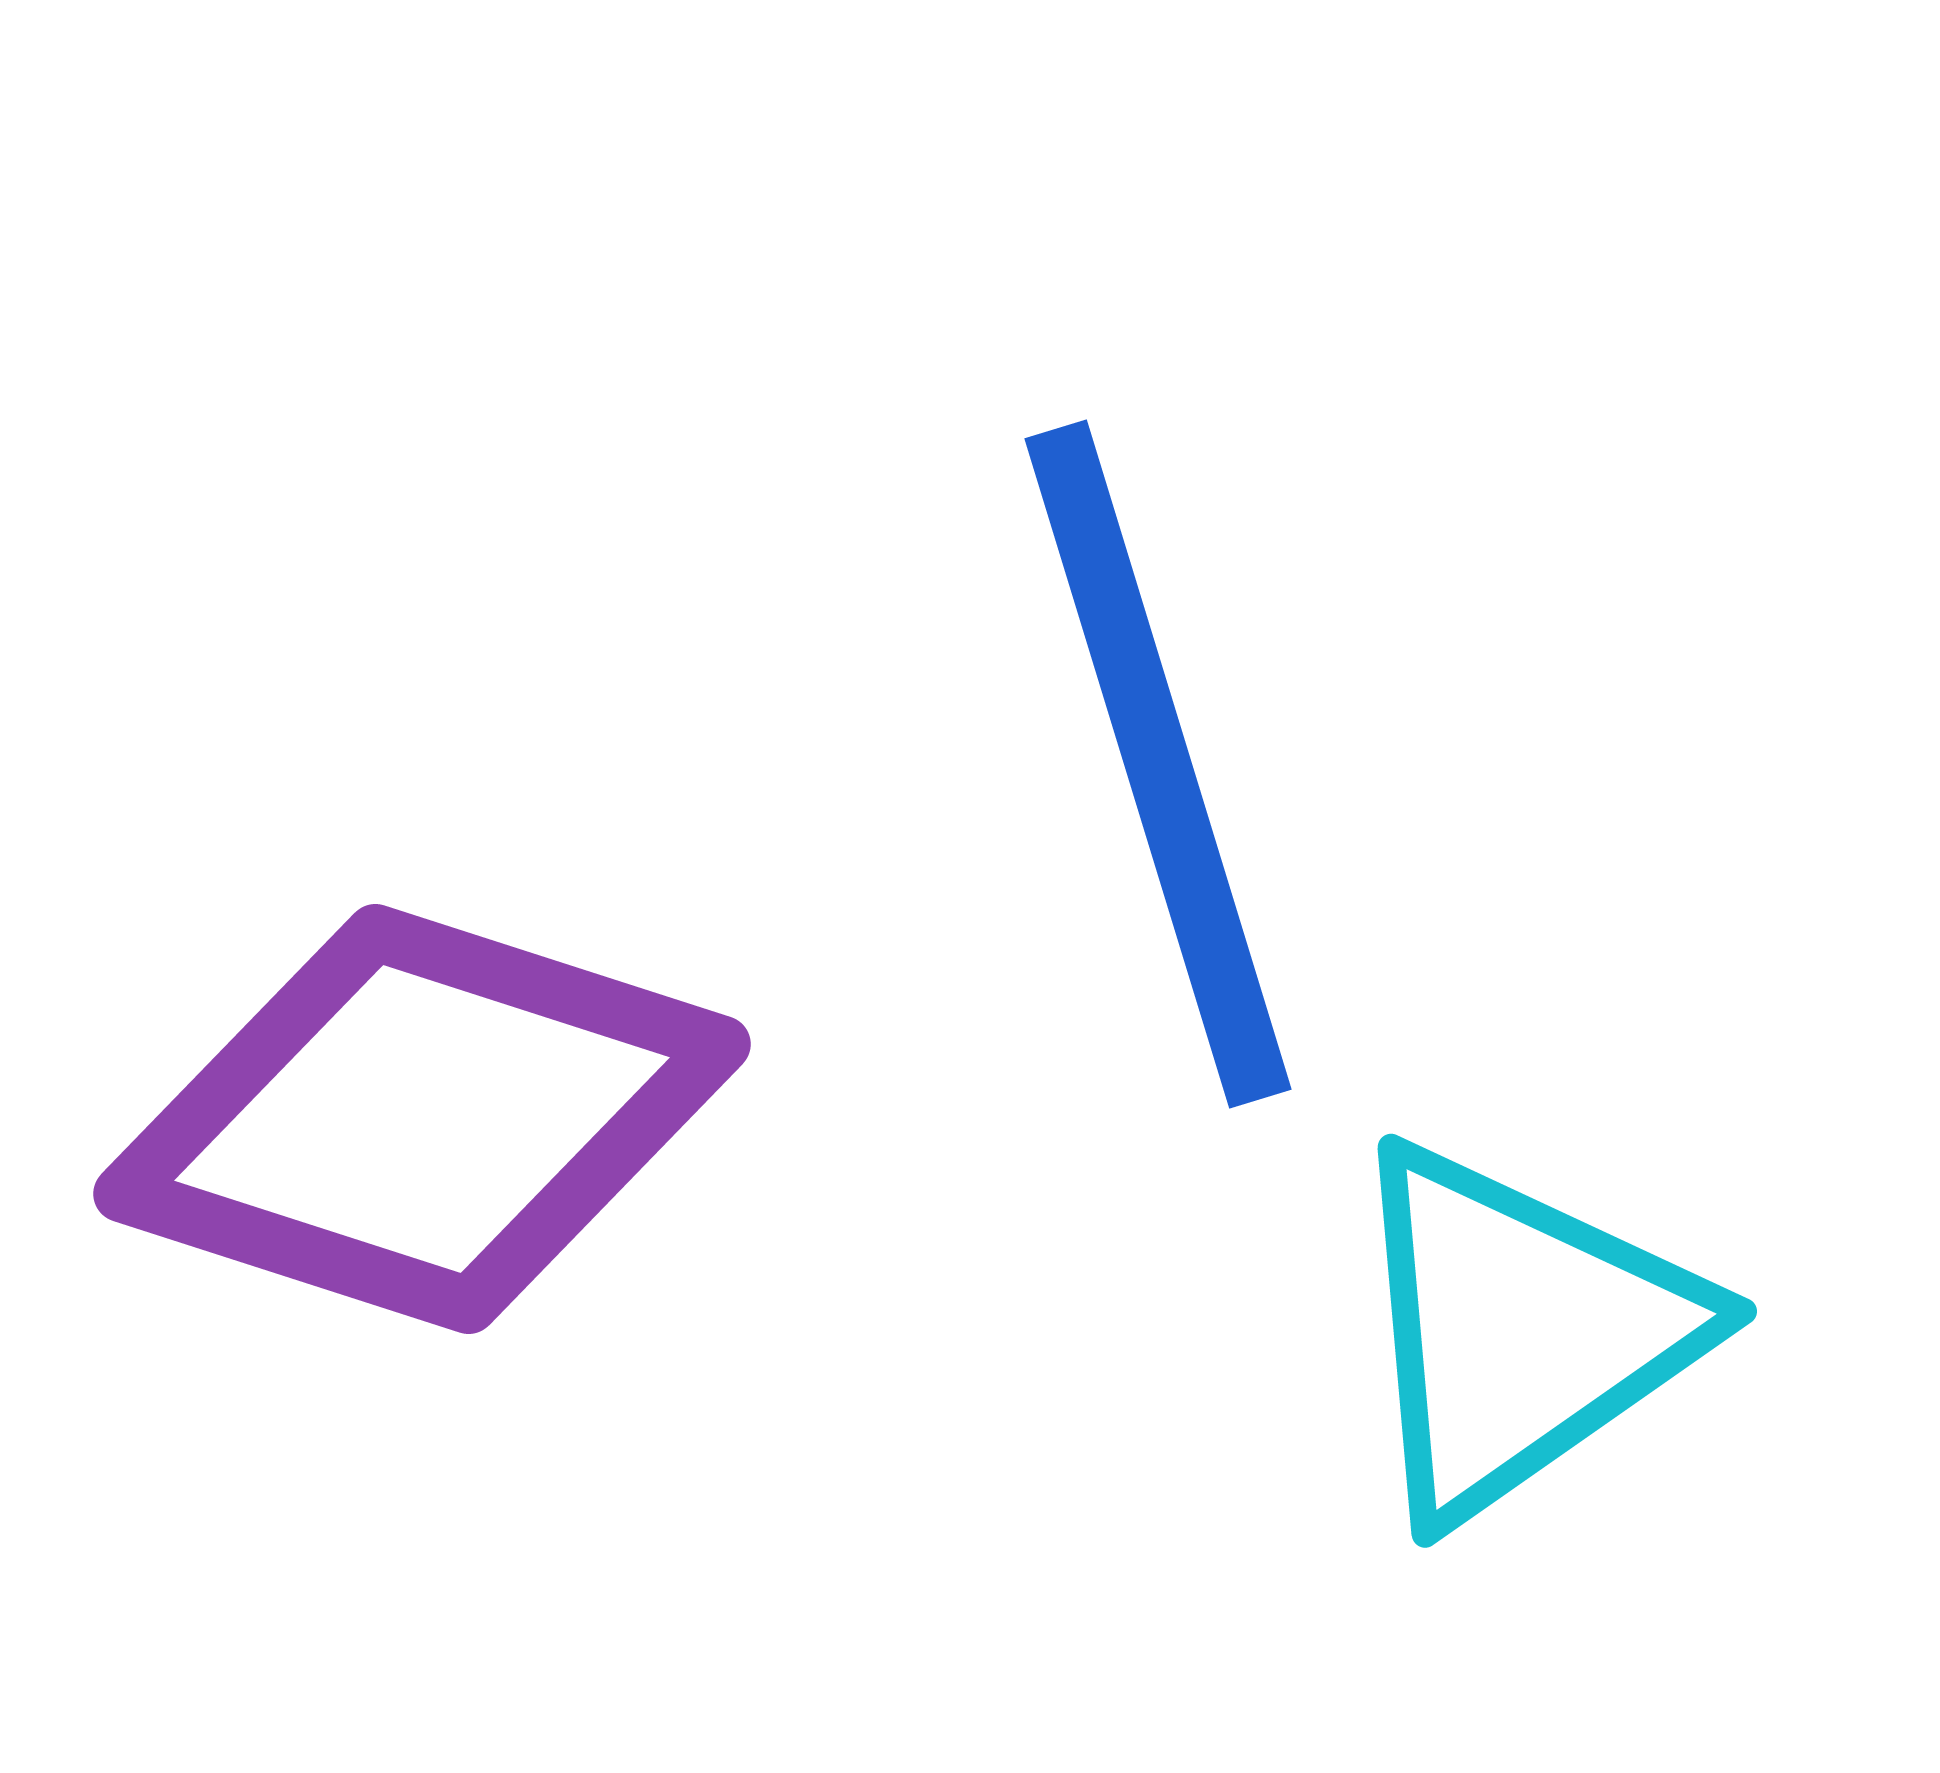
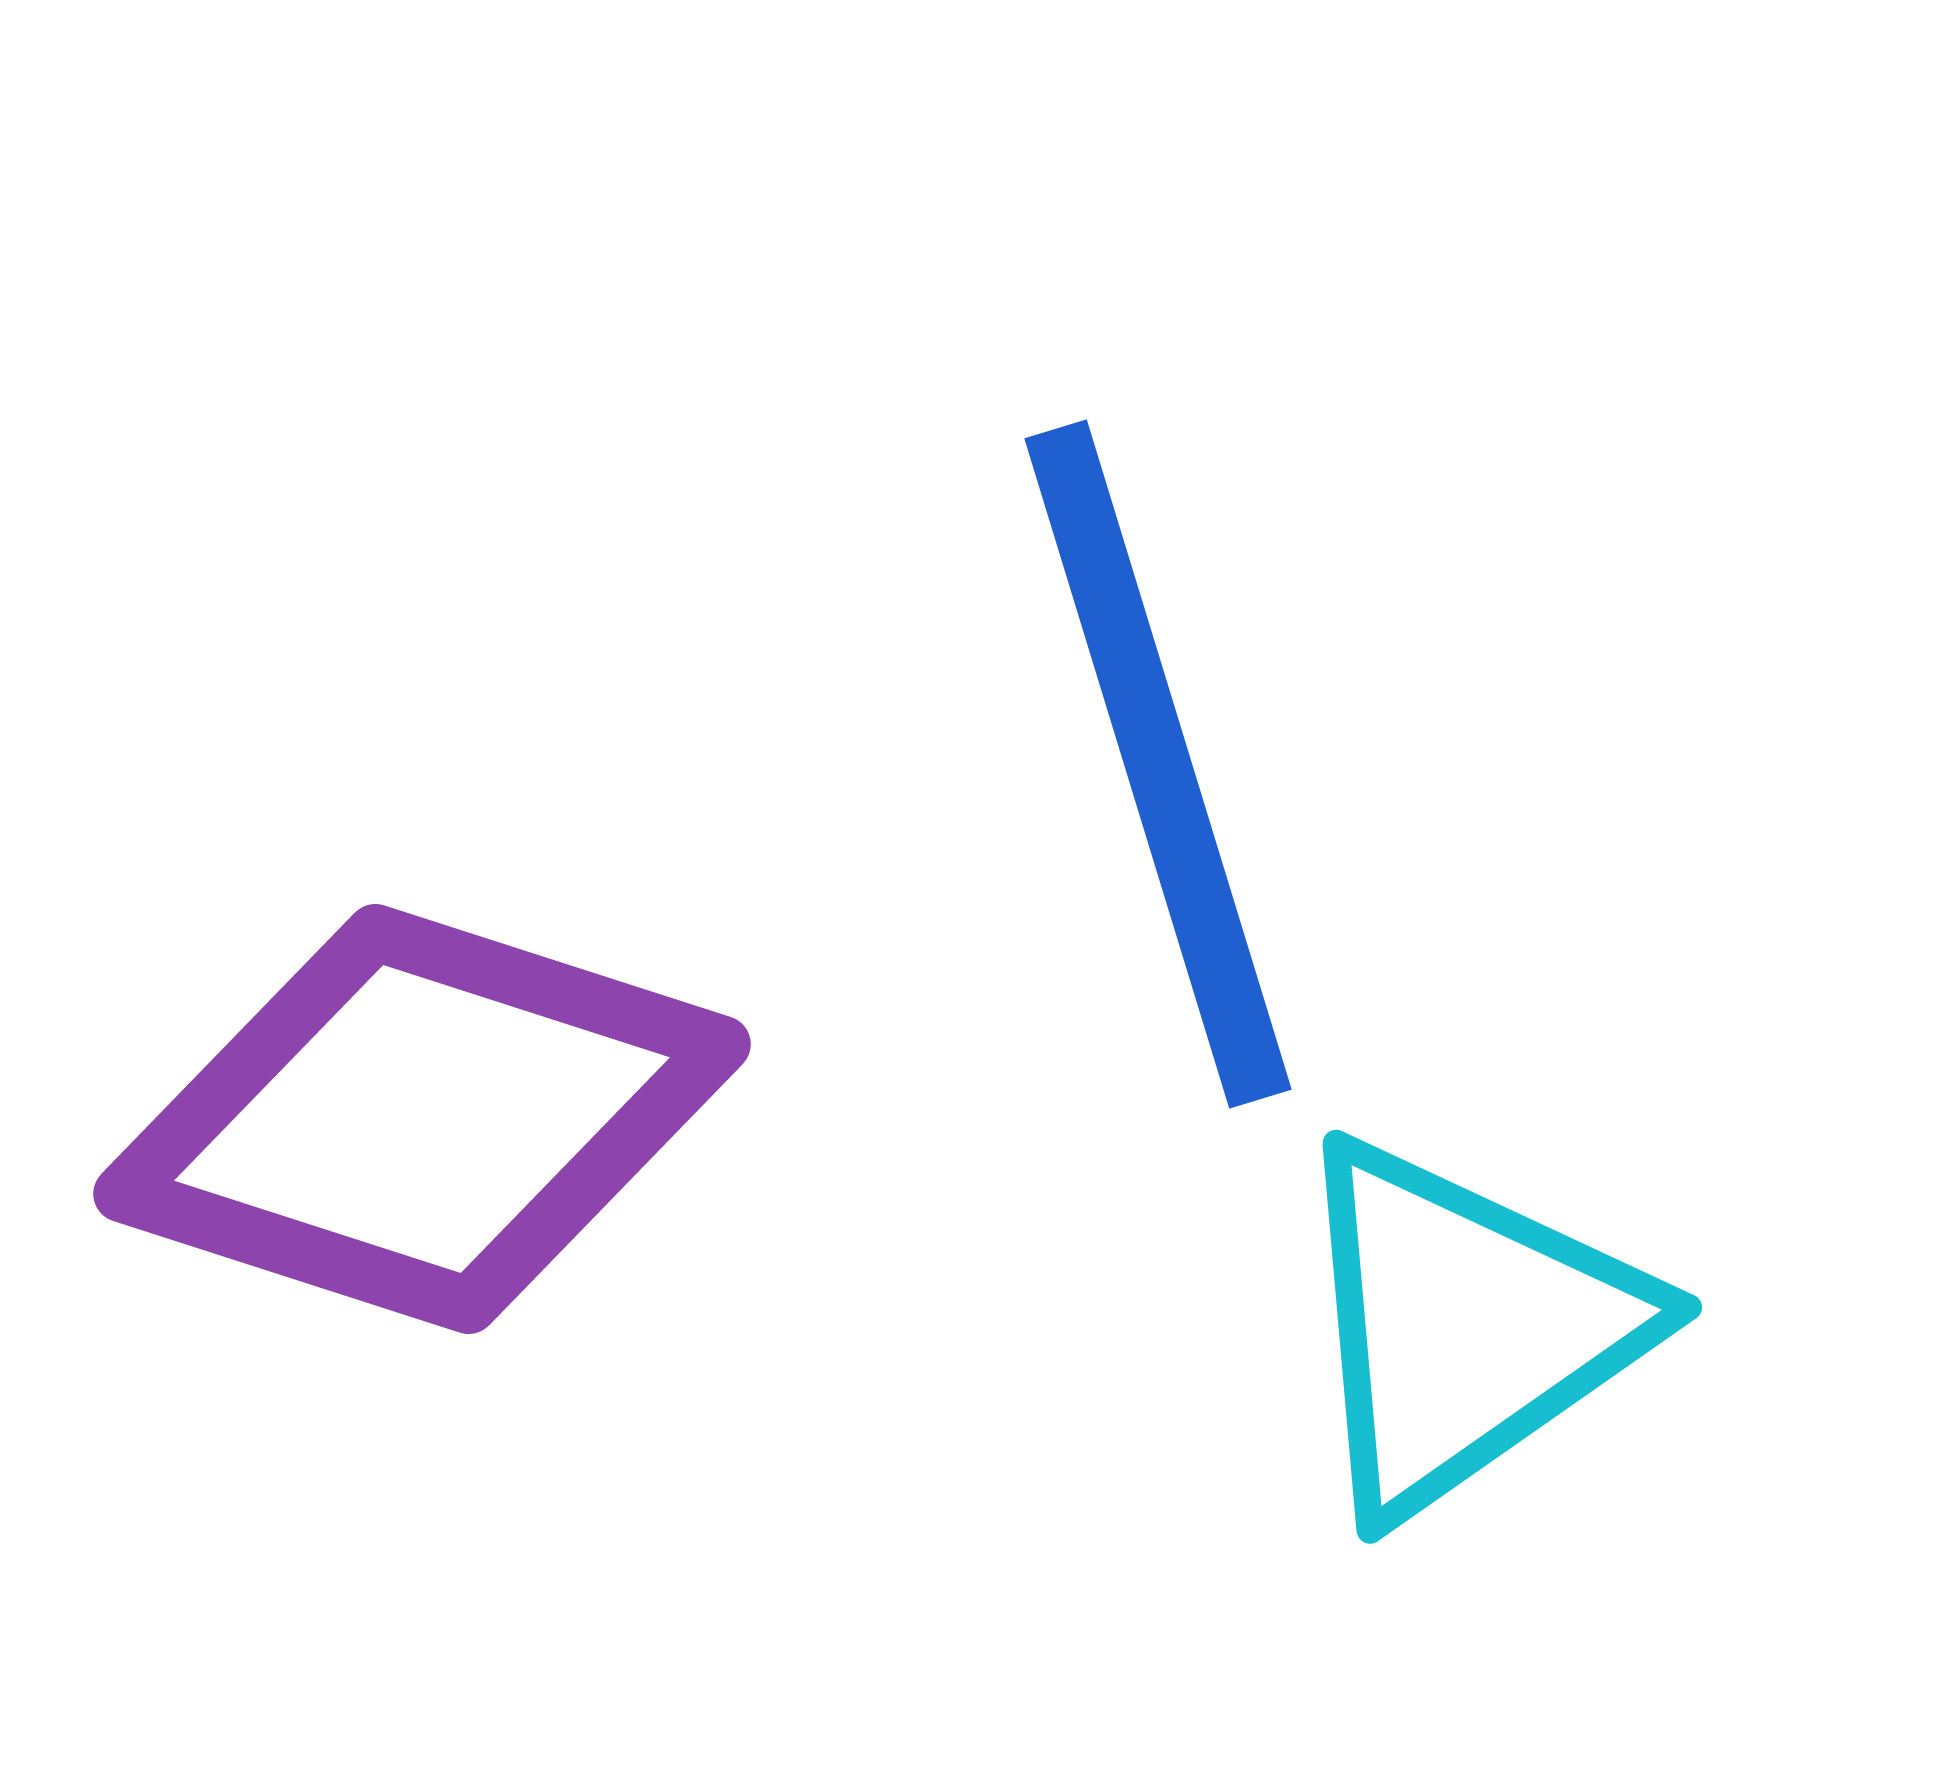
cyan triangle: moved 55 px left, 4 px up
